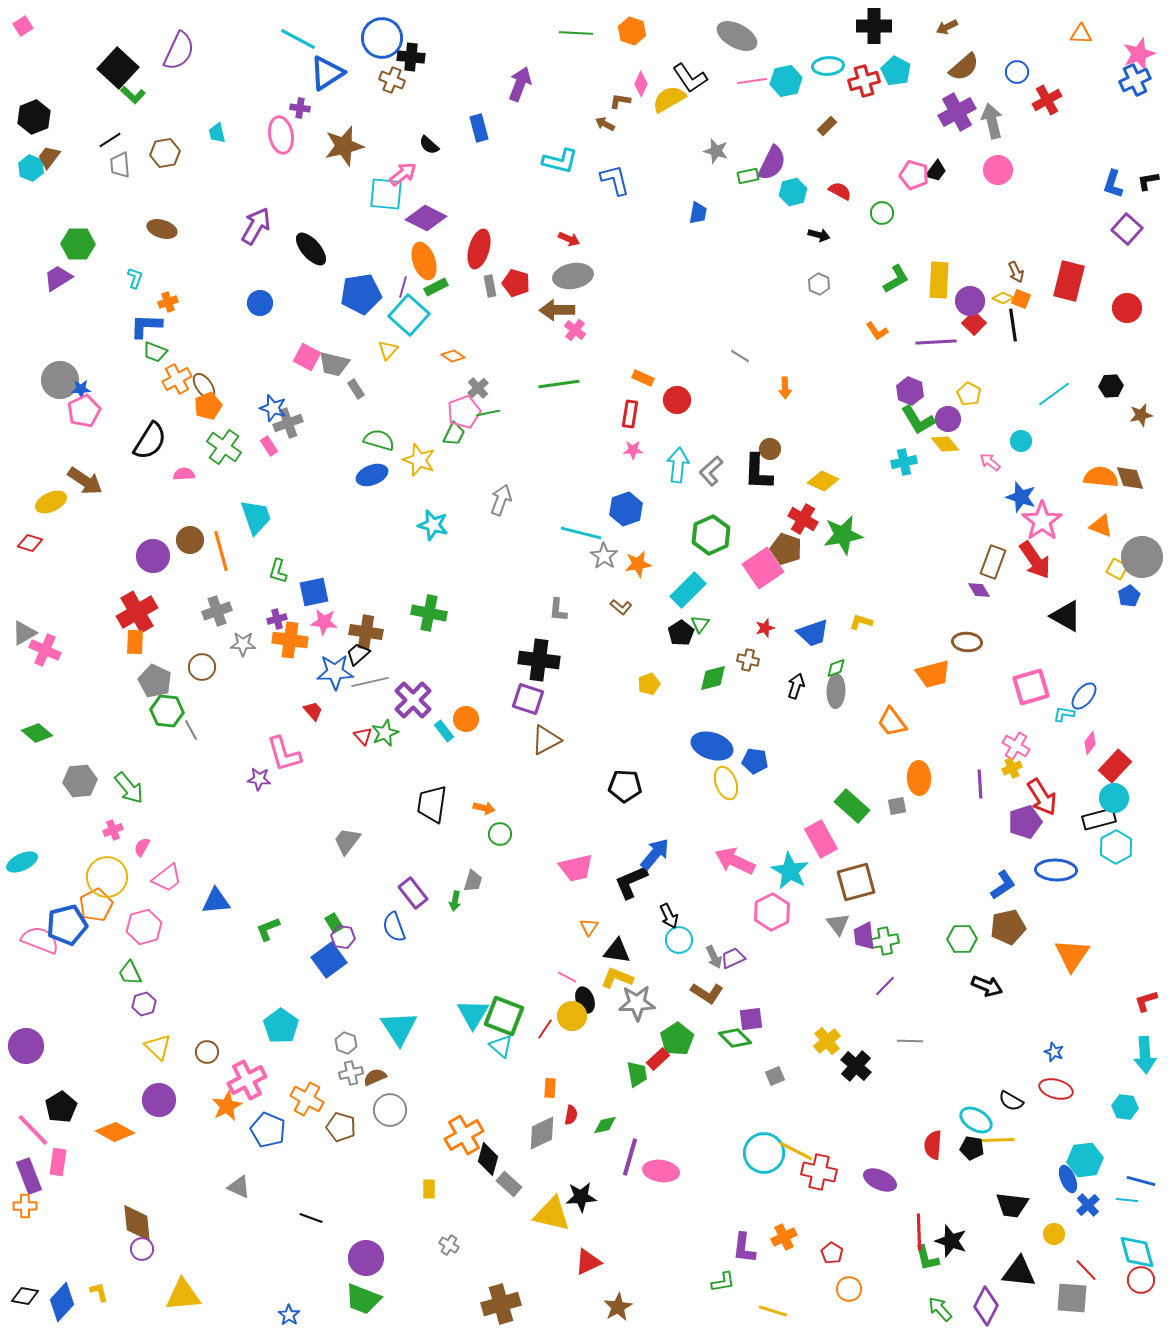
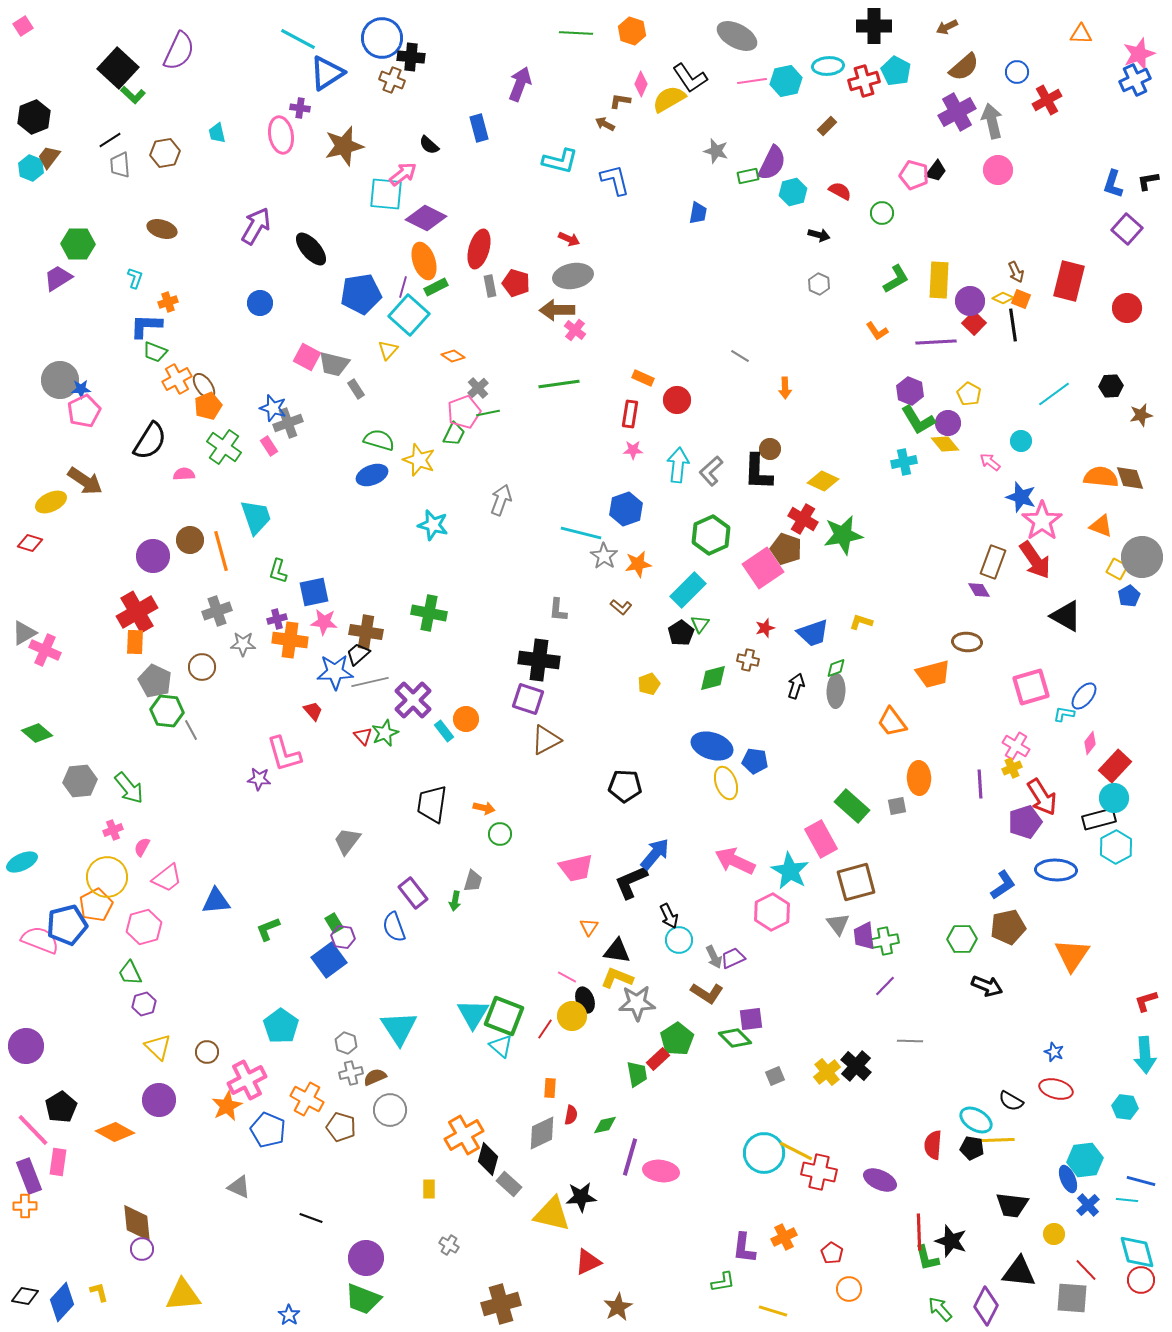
purple circle at (948, 419): moved 4 px down
yellow cross at (827, 1041): moved 31 px down
